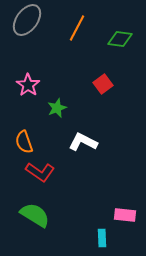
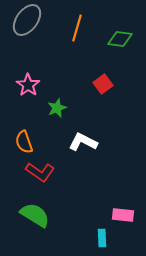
orange line: rotated 12 degrees counterclockwise
pink rectangle: moved 2 px left
